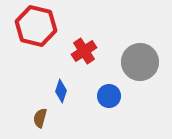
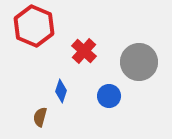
red hexagon: moved 2 px left; rotated 9 degrees clockwise
red cross: rotated 15 degrees counterclockwise
gray circle: moved 1 px left
brown semicircle: moved 1 px up
